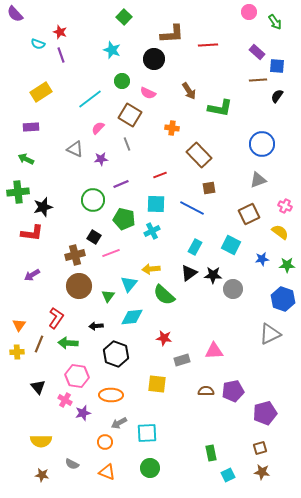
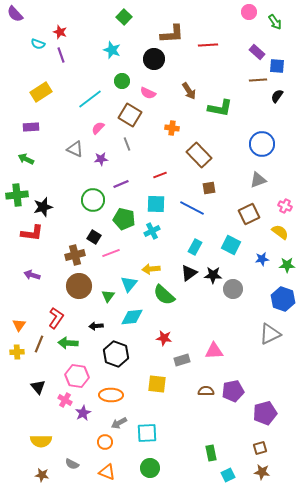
green cross at (18, 192): moved 1 px left, 3 px down
purple arrow at (32, 275): rotated 49 degrees clockwise
purple star at (83, 413): rotated 14 degrees counterclockwise
